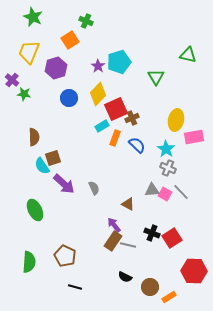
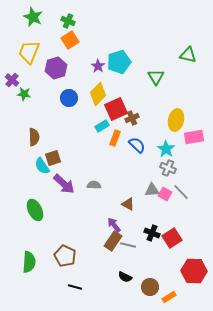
green cross at (86, 21): moved 18 px left
gray semicircle at (94, 188): moved 3 px up; rotated 64 degrees counterclockwise
